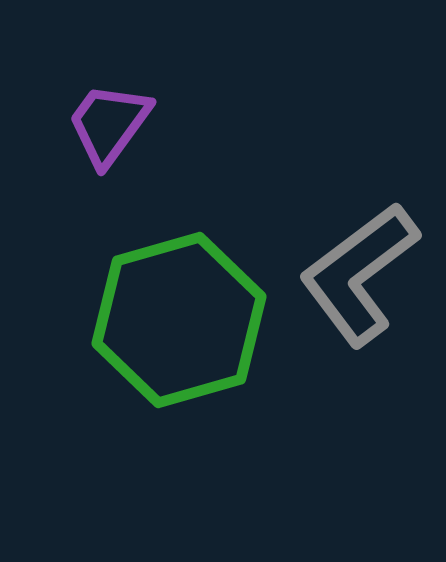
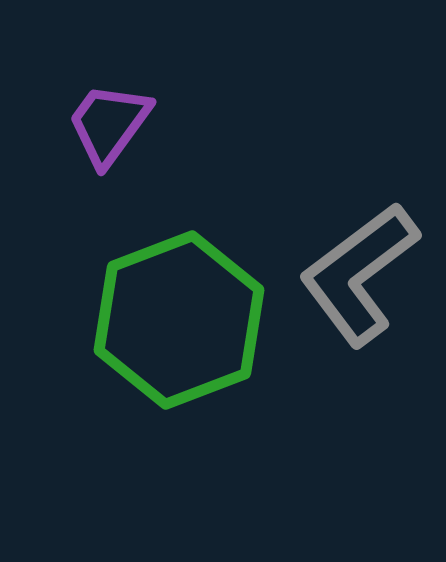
green hexagon: rotated 5 degrees counterclockwise
